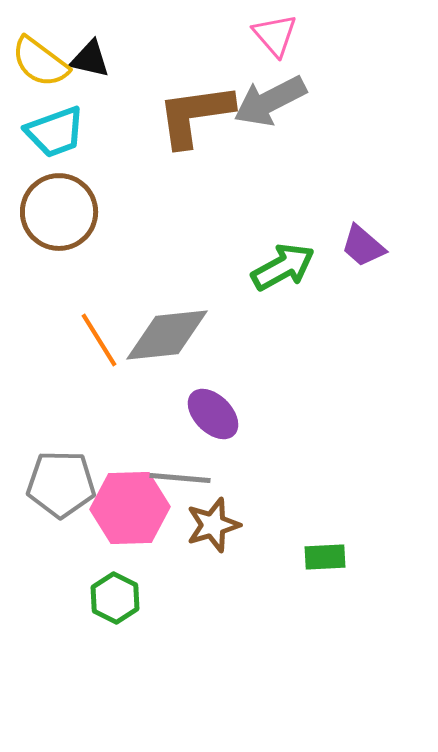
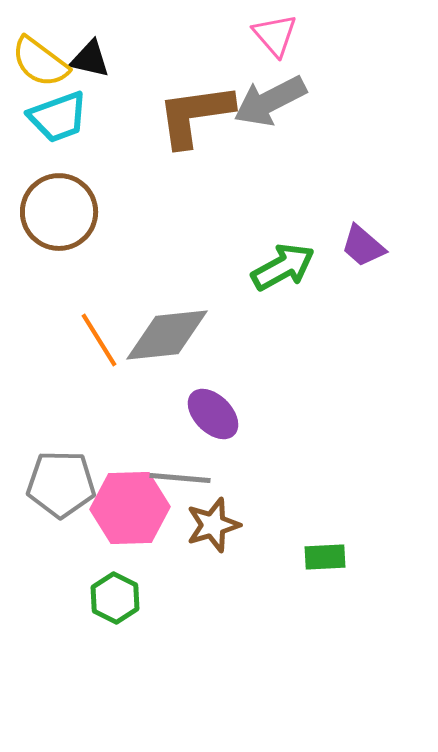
cyan trapezoid: moved 3 px right, 15 px up
